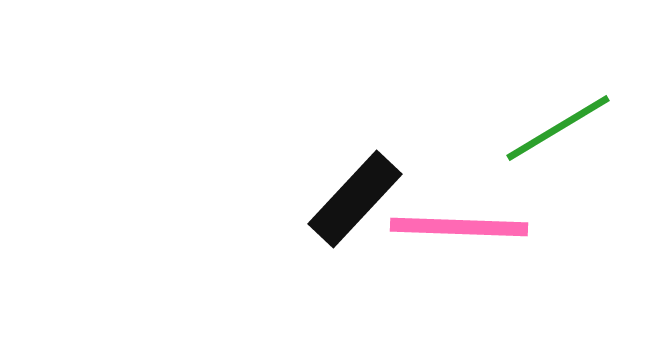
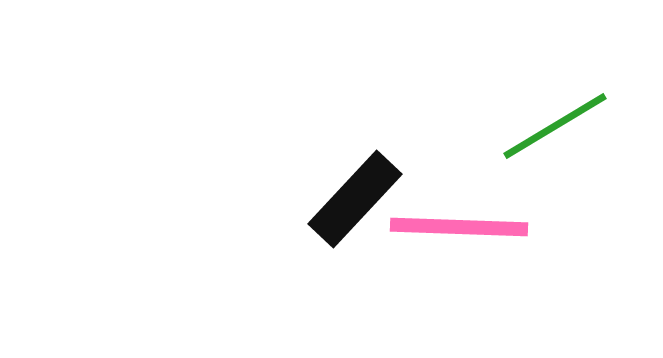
green line: moved 3 px left, 2 px up
